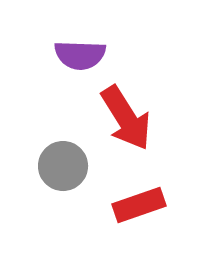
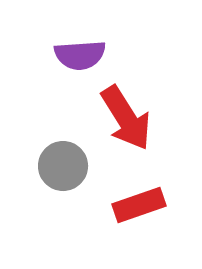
purple semicircle: rotated 6 degrees counterclockwise
